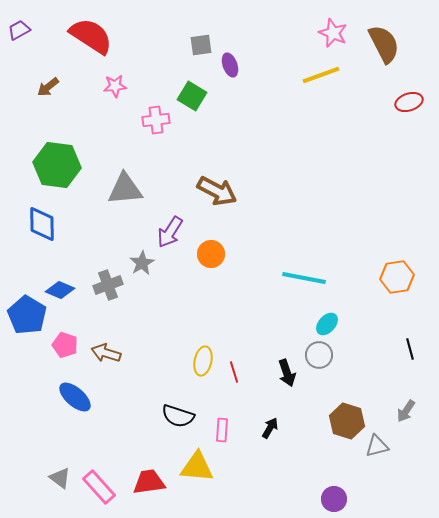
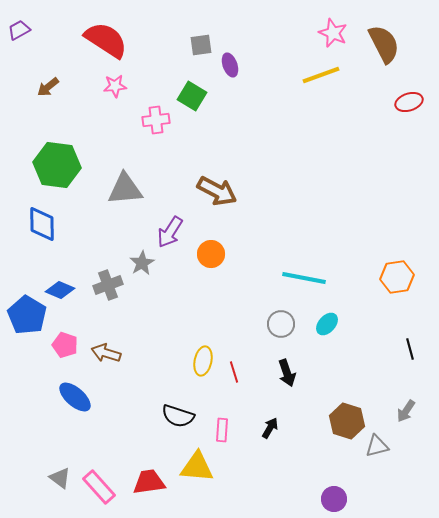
red semicircle at (91, 36): moved 15 px right, 4 px down
gray circle at (319, 355): moved 38 px left, 31 px up
